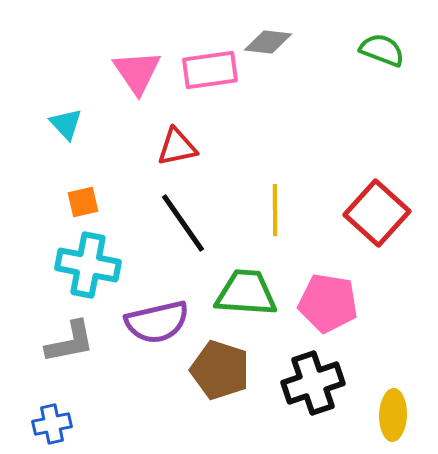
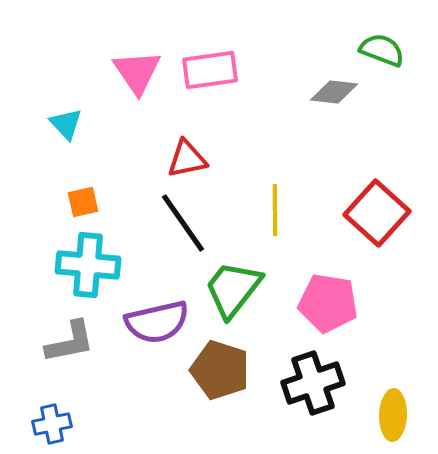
gray diamond: moved 66 px right, 50 px down
red triangle: moved 10 px right, 12 px down
cyan cross: rotated 6 degrees counterclockwise
green trapezoid: moved 13 px left, 4 px up; rotated 56 degrees counterclockwise
